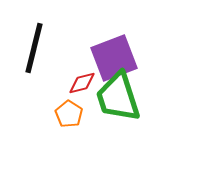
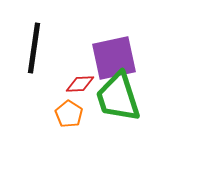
black line: rotated 6 degrees counterclockwise
purple square: rotated 9 degrees clockwise
red diamond: moved 2 px left, 1 px down; rotated 12 degrees clockwise
